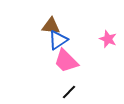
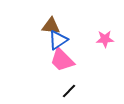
pink star: moved 3 px left; rotated 24 degrees counterclockwise
pink trapezoid: moved 4 px left, 1 px up
black line: moved 1 px up
